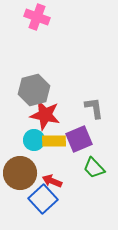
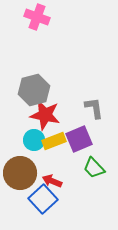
yellow rectangle: rotated 20 degrees counterclockwise
